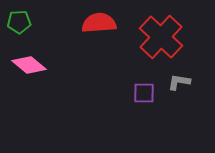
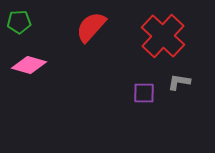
red semicircle: moved 8 px left, 4 px down; rotated 44 degrees counterclockwise
red cross: moved 2 px right, 1 px up
pink diamond: rotated 24 degrees counterclockwise
